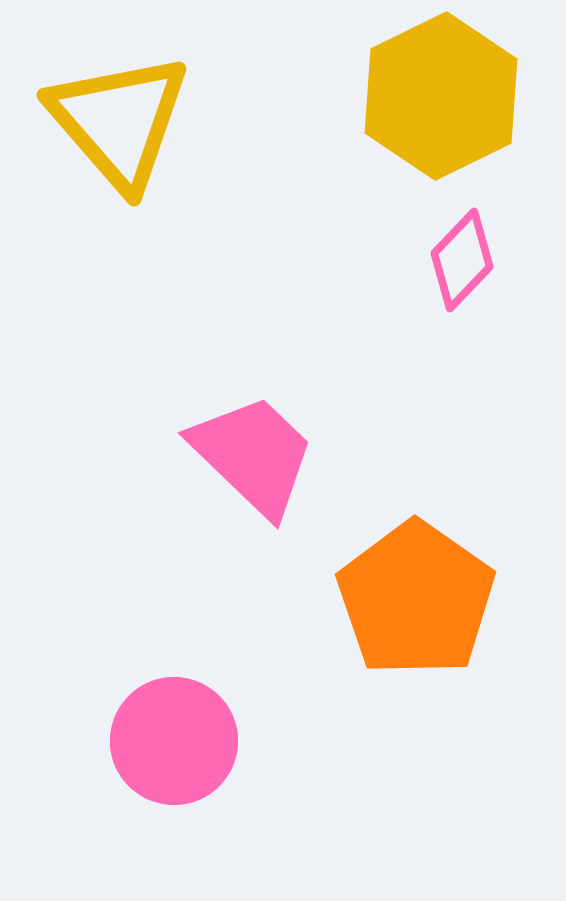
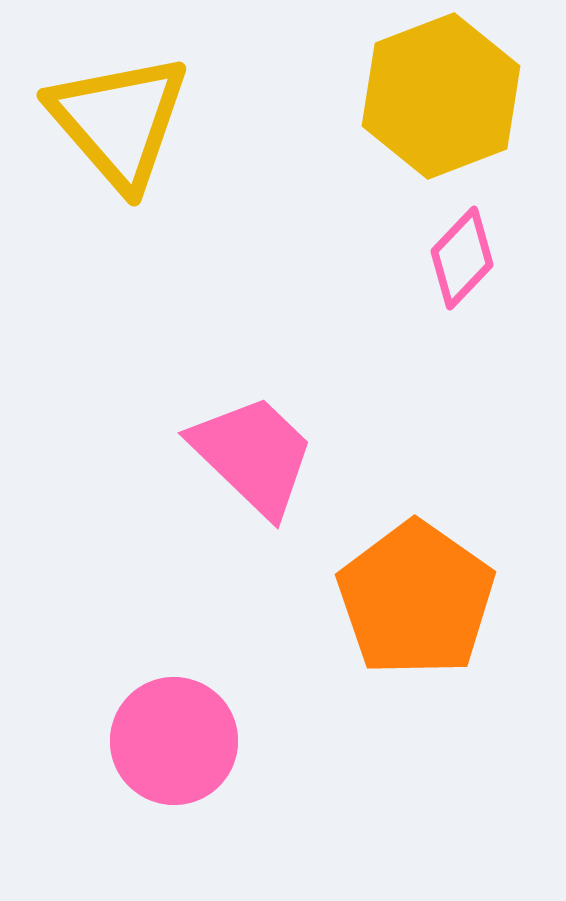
yellow hexagon: rotated 5 degrees clockwise
pink diamond: moved 2 px up
